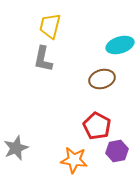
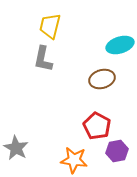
gray star: rotated 20 degrees counterclockwise
